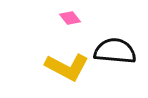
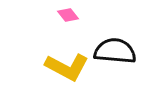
pink diamond: moved 2 px left, 3 px up
